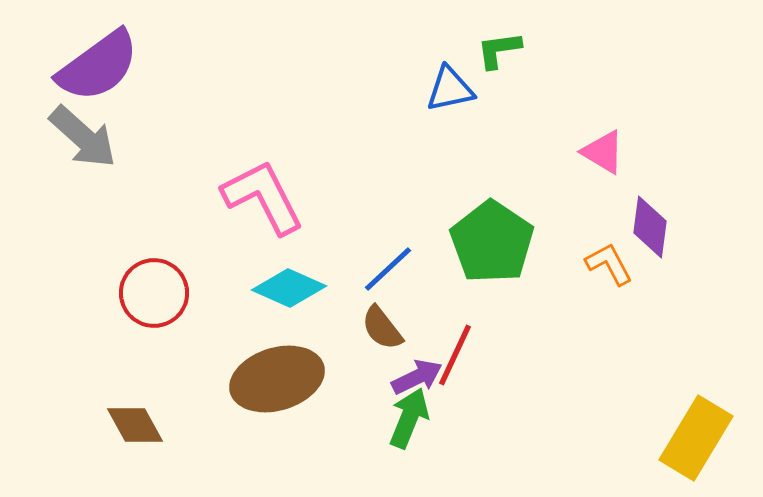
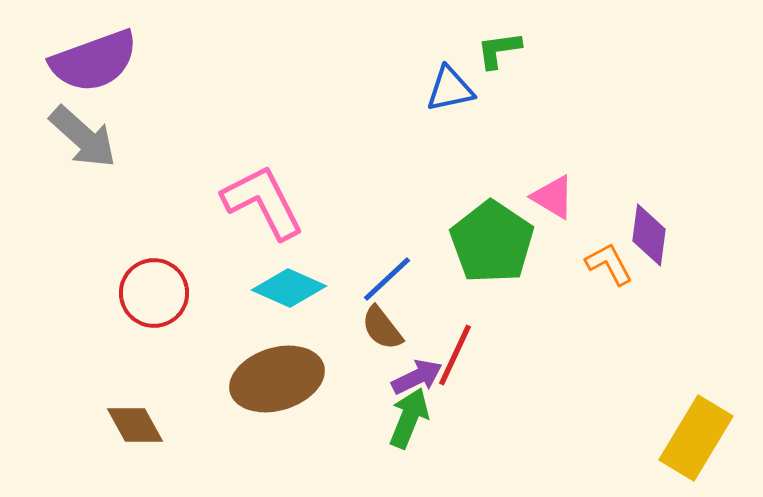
purple semicircle: moved 4 px left, 5 px up; rotated 16 degrees clockwise
pink triangle: moved 50 px left, 45 px down
pink L-shape: moved 5 px down
purple diamond: moved 1 px left, 8 px down
blue line: moved 1 px left, 10 px down
